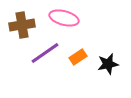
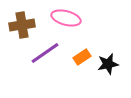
pink ellipse: moved 2 px right
orange rectangle: moved 4 px right
